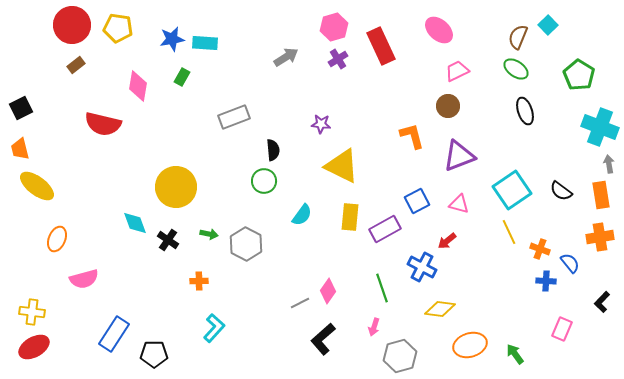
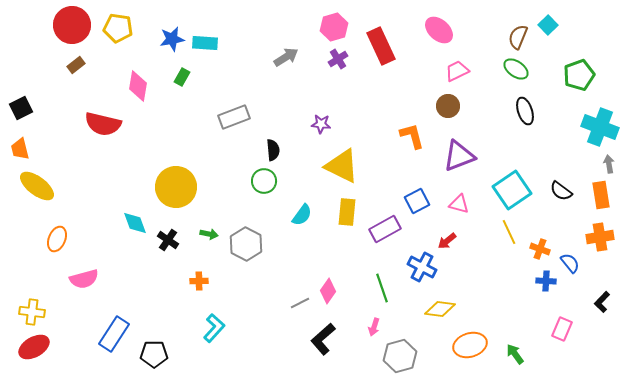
green pentagon at (579, 75): rotated 20 degrees clockwise
yellow rectangle at (350, 217): moved 3 px left, 5 px up
